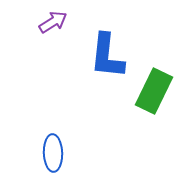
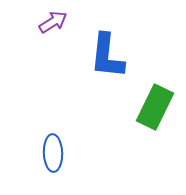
green rectangle: moved 1 px right, 16 px down
